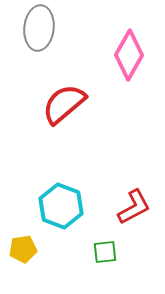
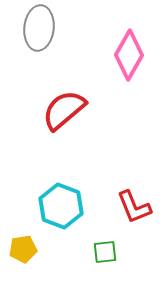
red semicircle: moved 6 px down
red L-shape: rotated 96 degrees clockwise
